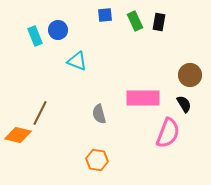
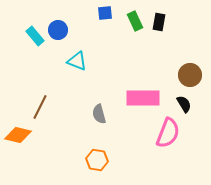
blue square: moved 2 px up
cyan rectangle: rotated 18 degrees counterclockwise
brown line: moved 6 px up
